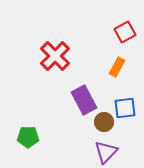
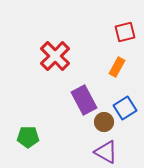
red square: rotated 15 degrees clockwise
blue square: rotated 25 degrees counterclockwise
purple triangle: rotated 45 degrees counterclockwise
